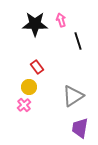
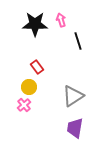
purple trapezoid: moved 5 px left
